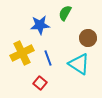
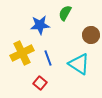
brown circle: moved 3 px right, 3 px up
